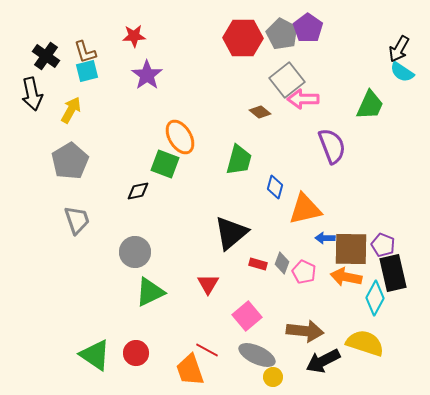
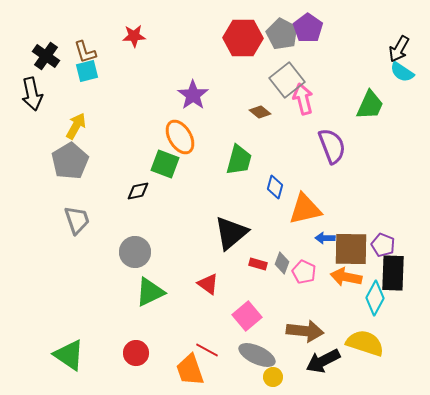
purple star at (147, 75): moved 46 px right, 20 px down
pink arrow at (303, 99): rotated 76 degrees clockwise
yellow arrow at (71, 110): moved 5 px right, 16 px down
black rectangle at (393, 273): rotated 15 degrees clockwise
red triangle at (208, 284): rotated 25 degrees counterclockwise
green triangle at (95, 355): moved 26 px left
